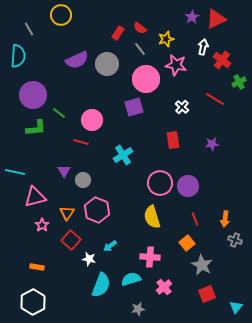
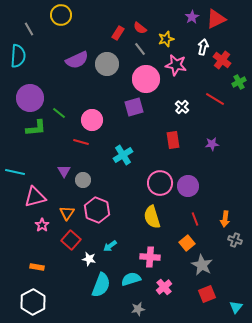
purple circle at (33, 95): moved 3 px left, 3 px down
